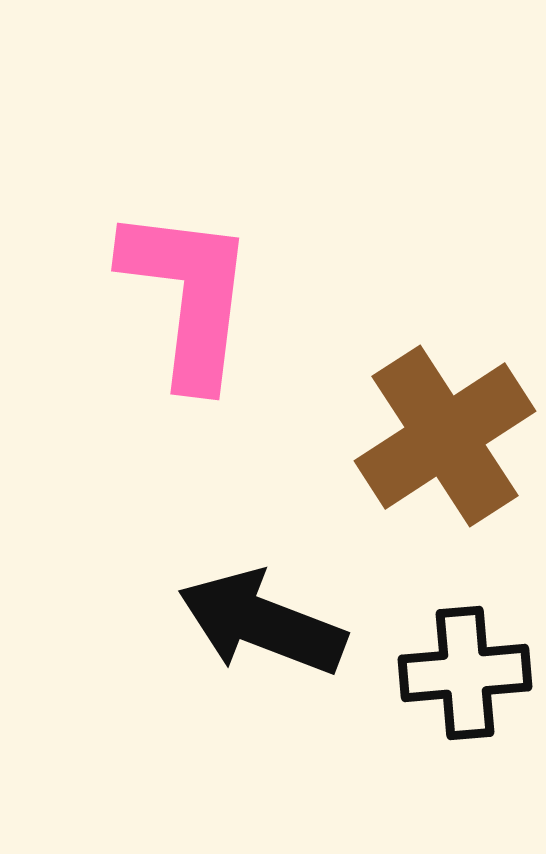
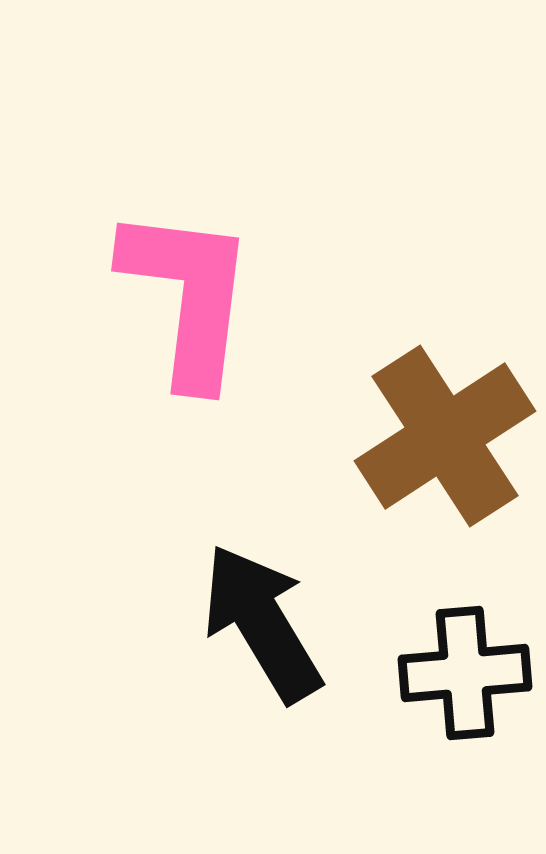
black arrow: rotated 38 degrees clockwise
